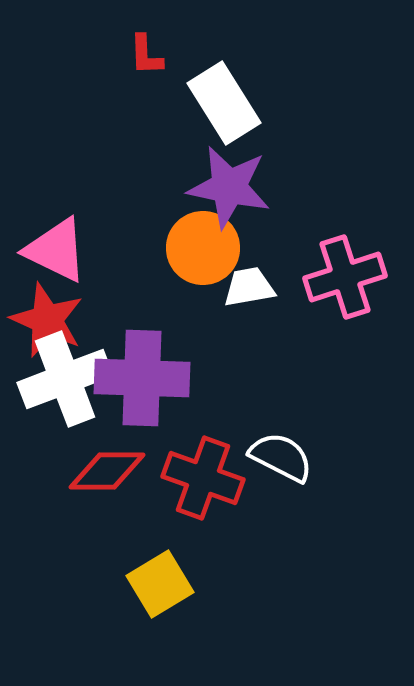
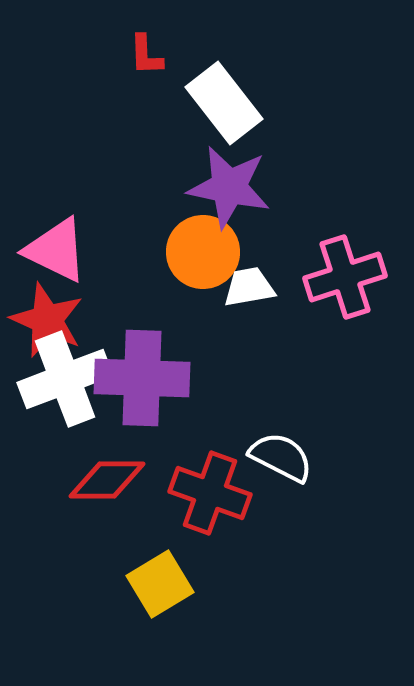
white rectangle: rotated 6 degrees counterclockwise
orange circle: moved 4 px down
red diamond: moved 9 px down
red cross: moved 7 px right, 15 px down
